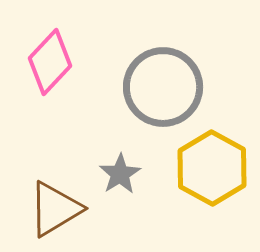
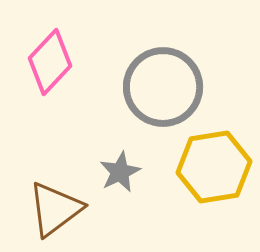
yellow hexagon: moved 2 px right, 1 px up; rotated 22 degrees clockwise
gray star: moved 2 px up; rotated 6 degrees clockwise
brown triangle: rotated 6 degrees counterclockwise
